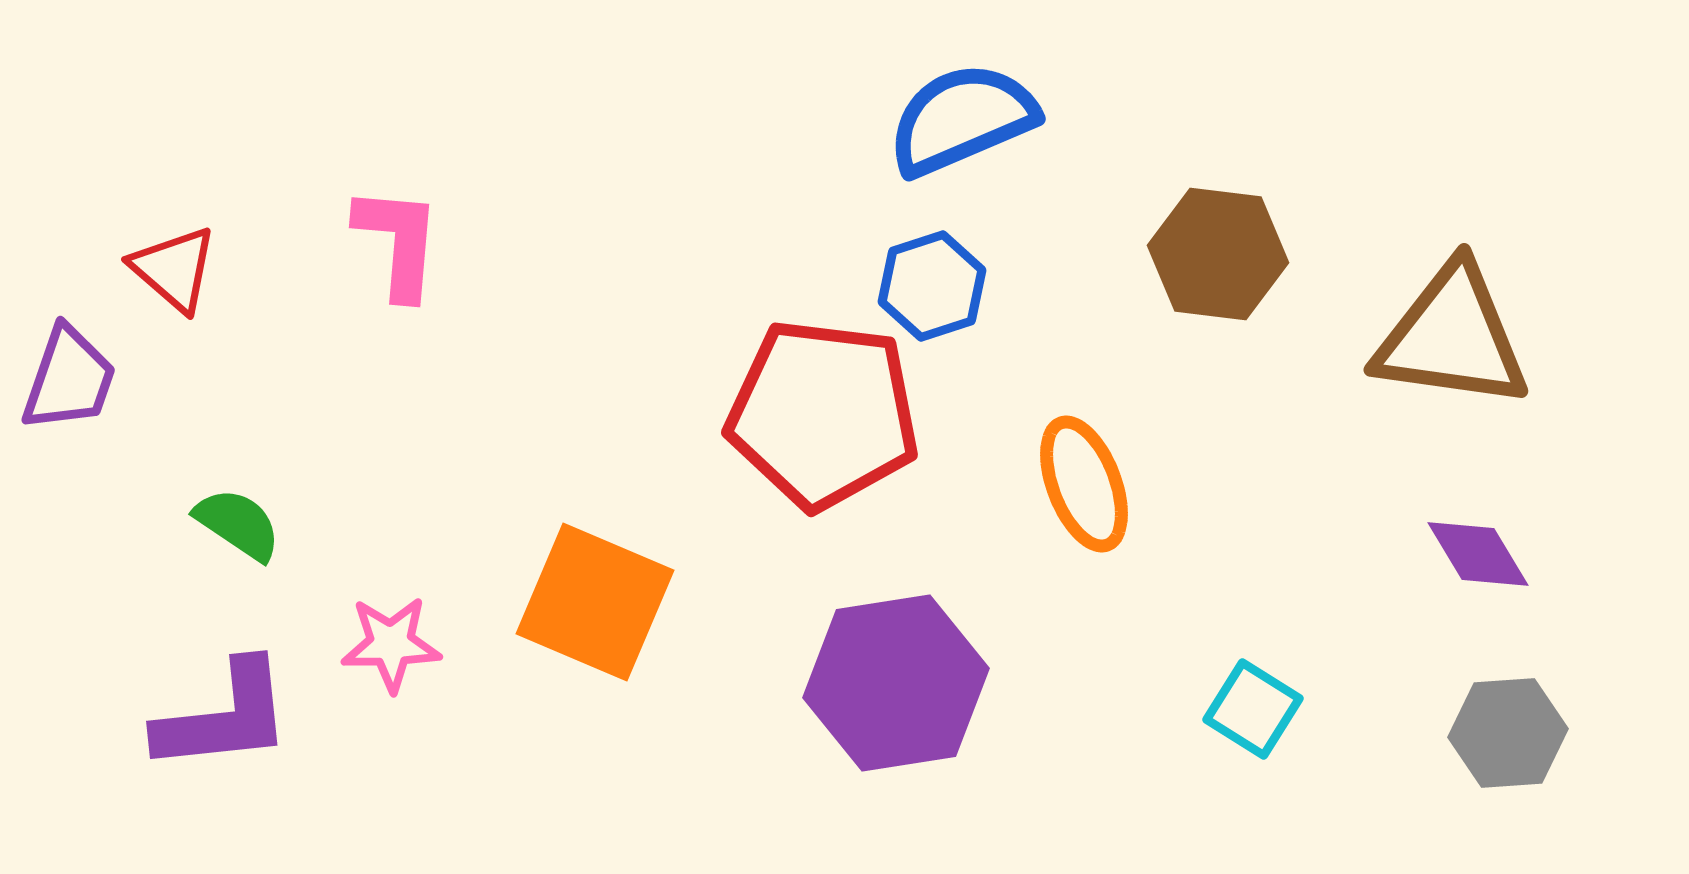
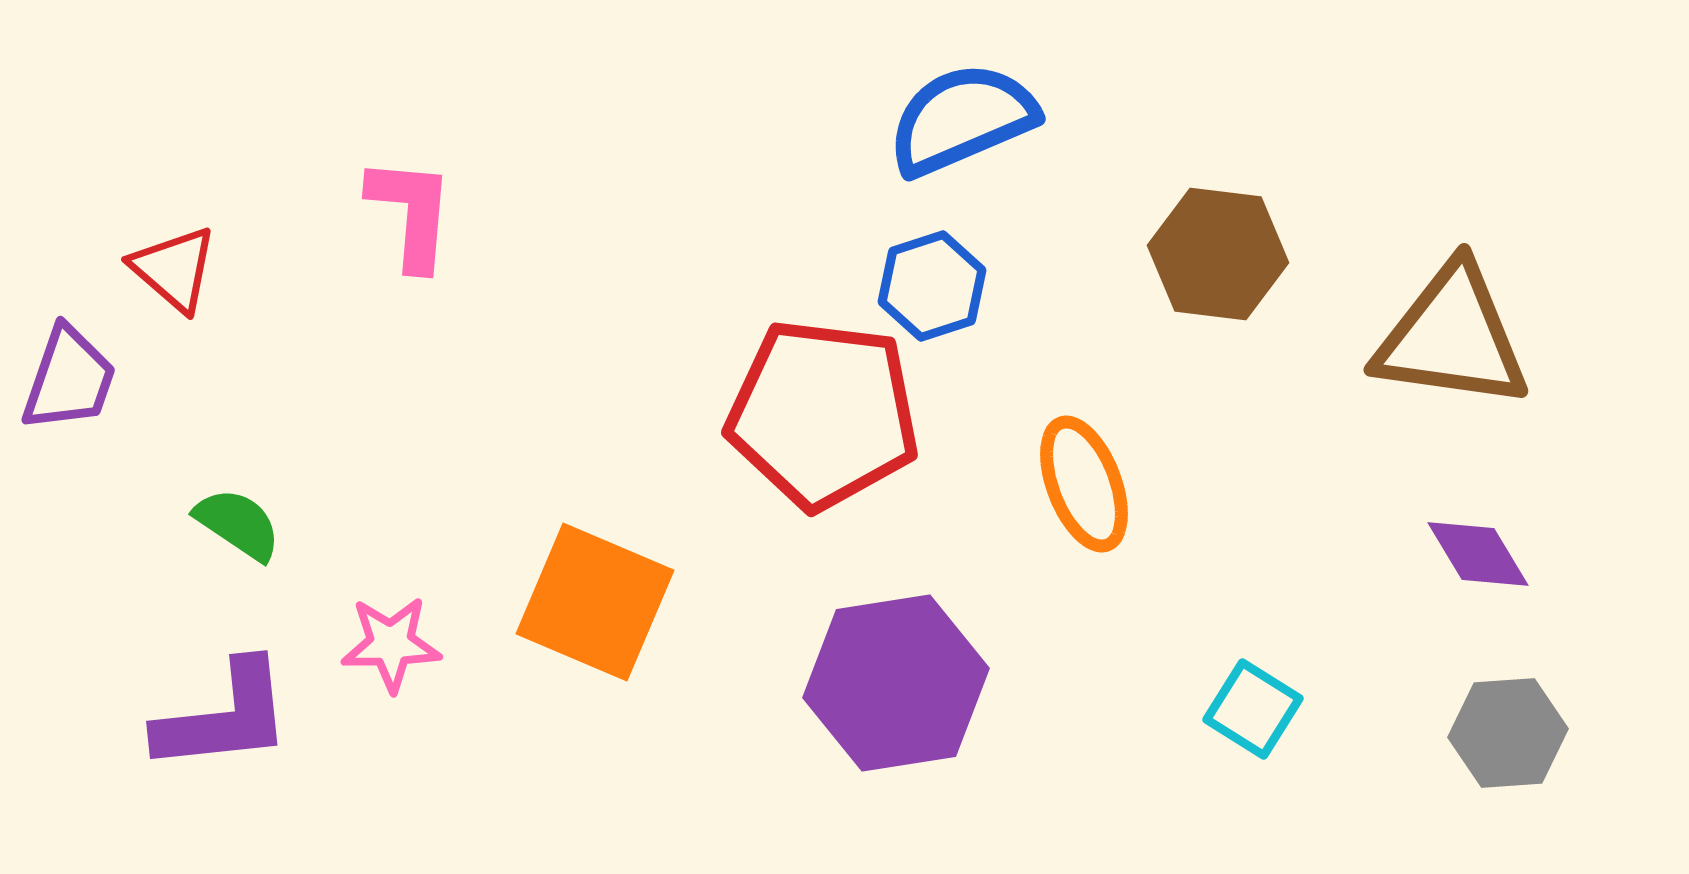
pink L-shape: moved 13 px right, 29 px up
